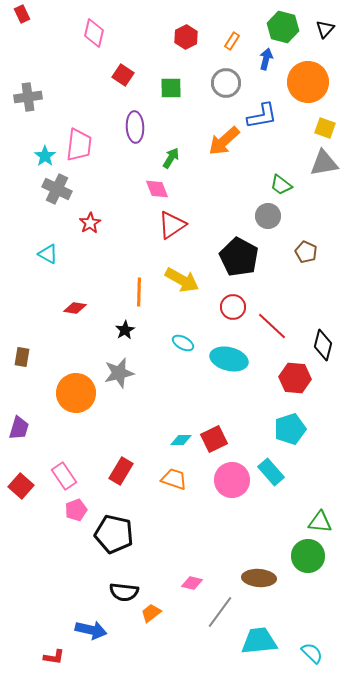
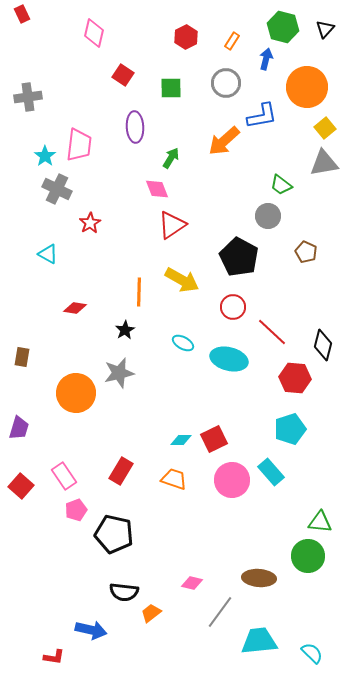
orange circle at (308, 82): moved 1 px left, 5 px down
yellow square at (325, 128): rotated 30 degrees clockwise
red line at (272, 326): moved 6 px down
